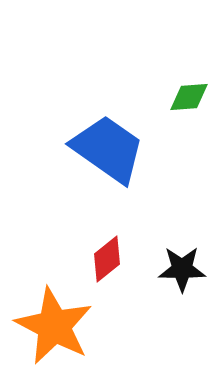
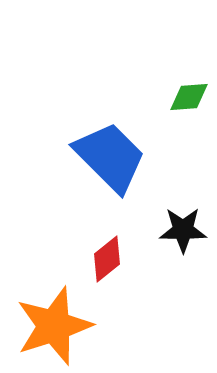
blue trapezoid: moved 2 px right, 8 px down; rotated 10 degrees clockwise
black star: moved 1 px right, 39 px up
orange star: rotated 26 degrees clockwise
